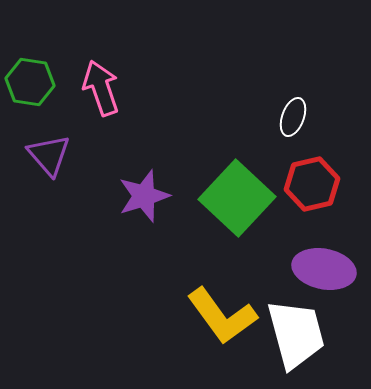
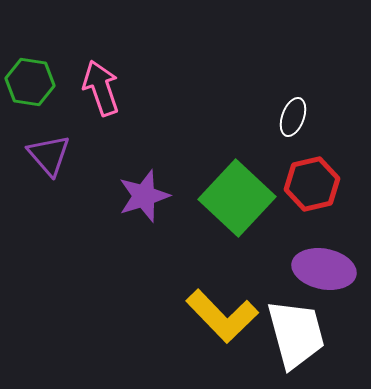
yellow L-shape: rotated 8 degrees counterclockwise
